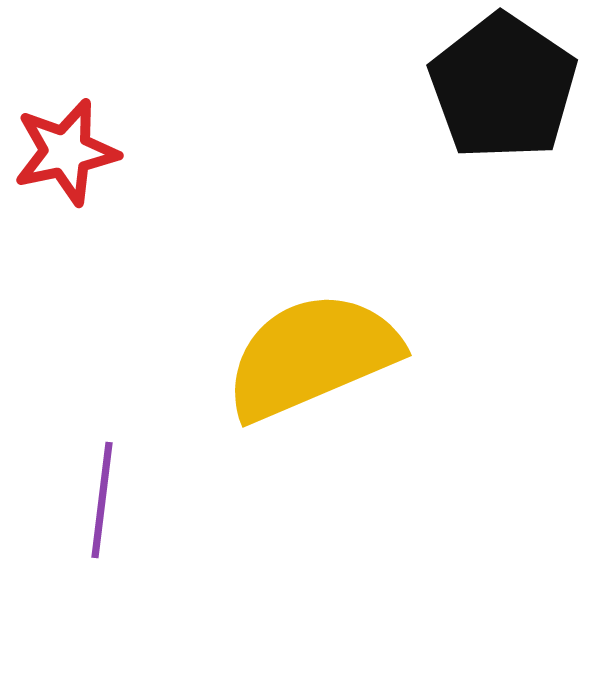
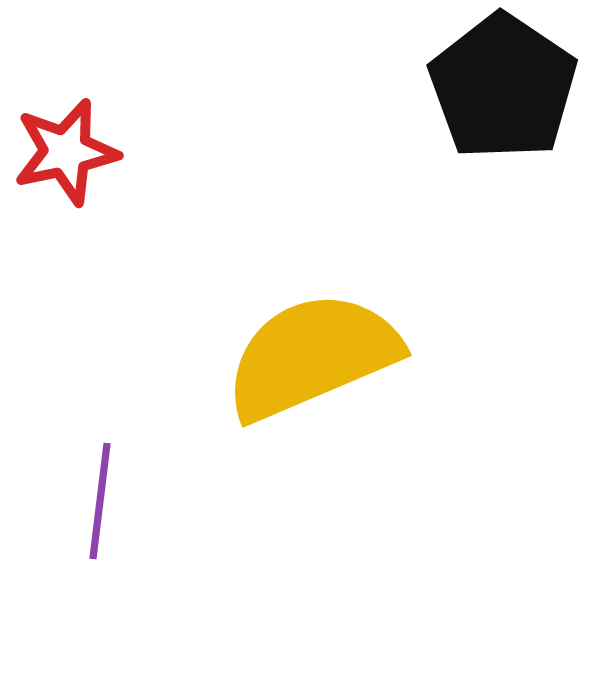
purple line: moved 2 px left, 1 px down
